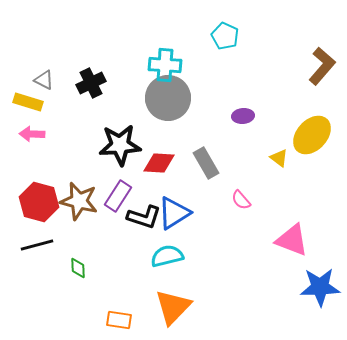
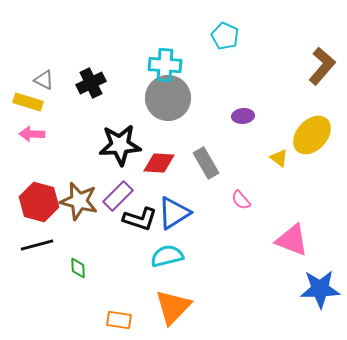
purple rectangle: rotated 12 degrees clockwise
black L-shape: moved 4 px left, 2 px down
blue star: moved 2 px down
